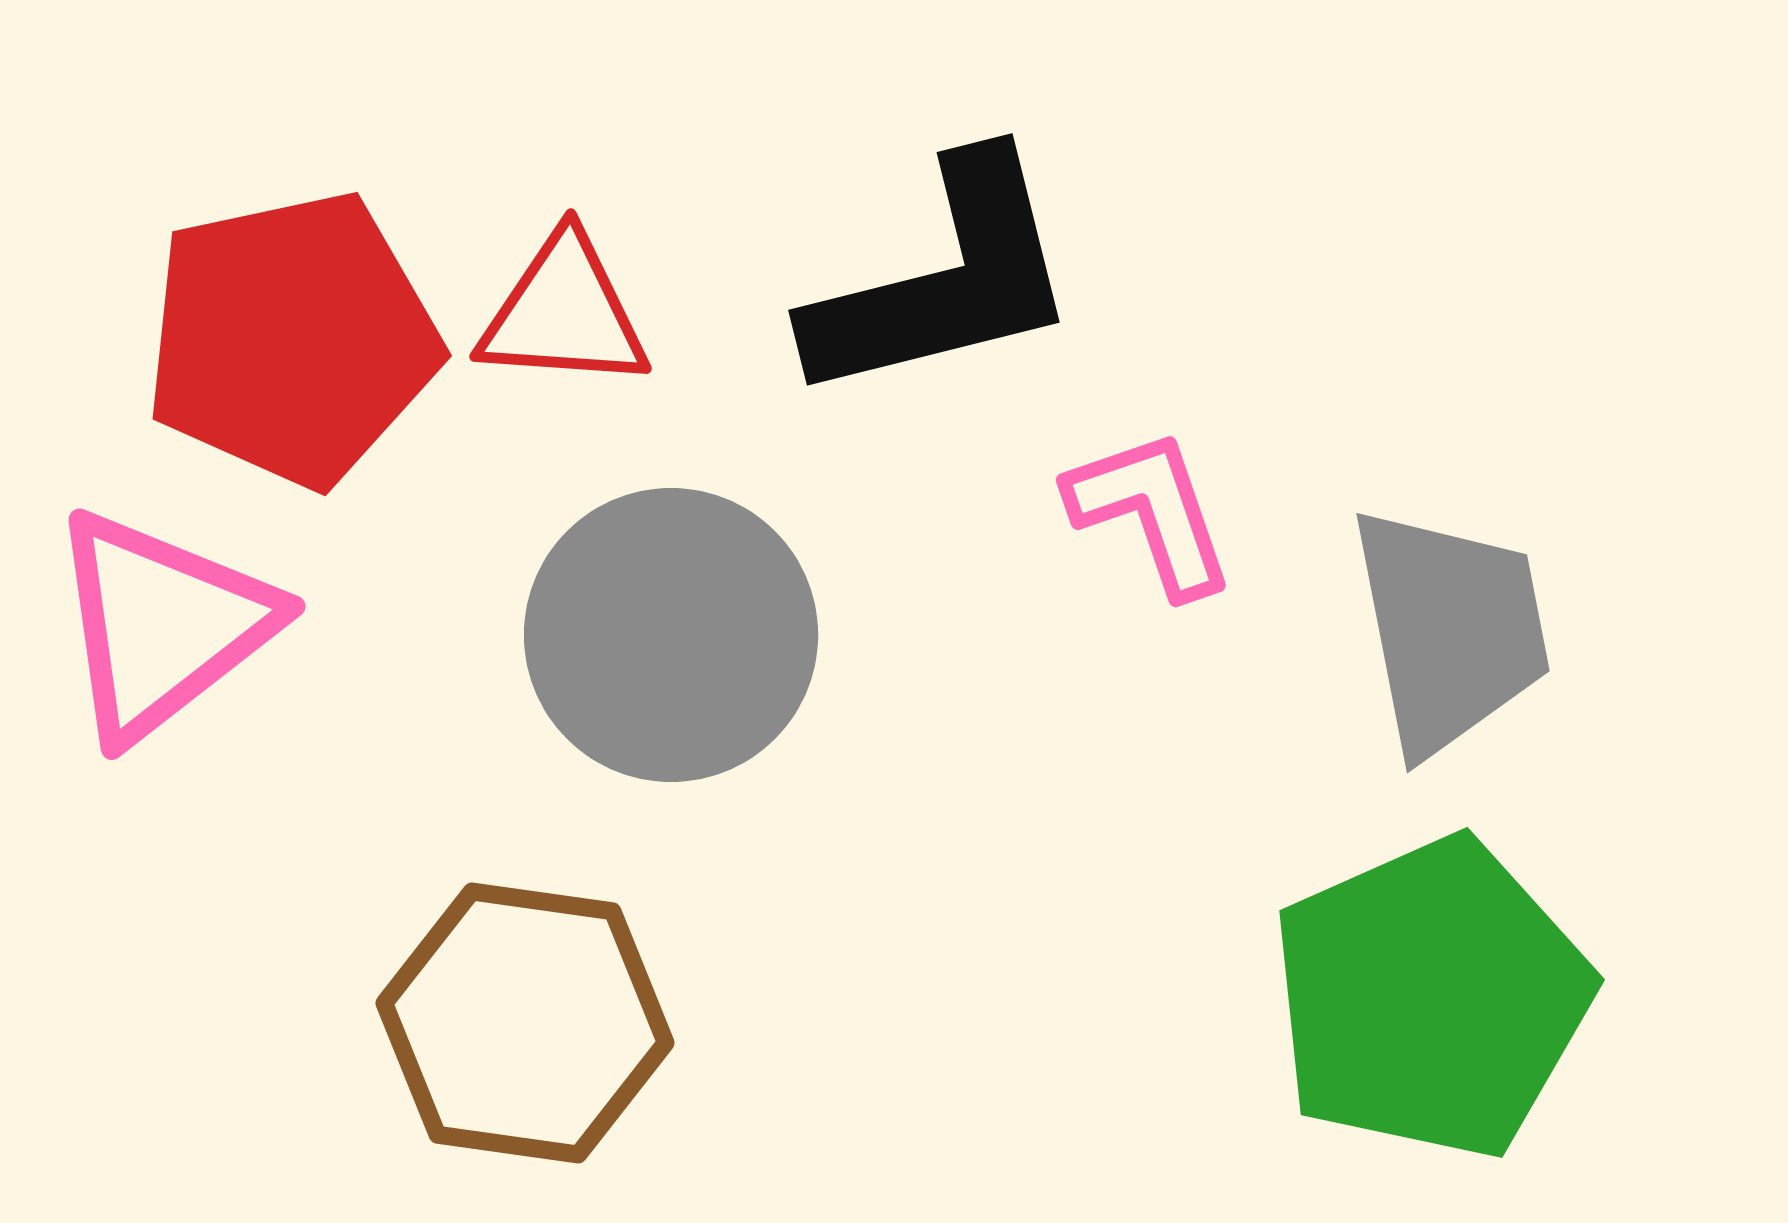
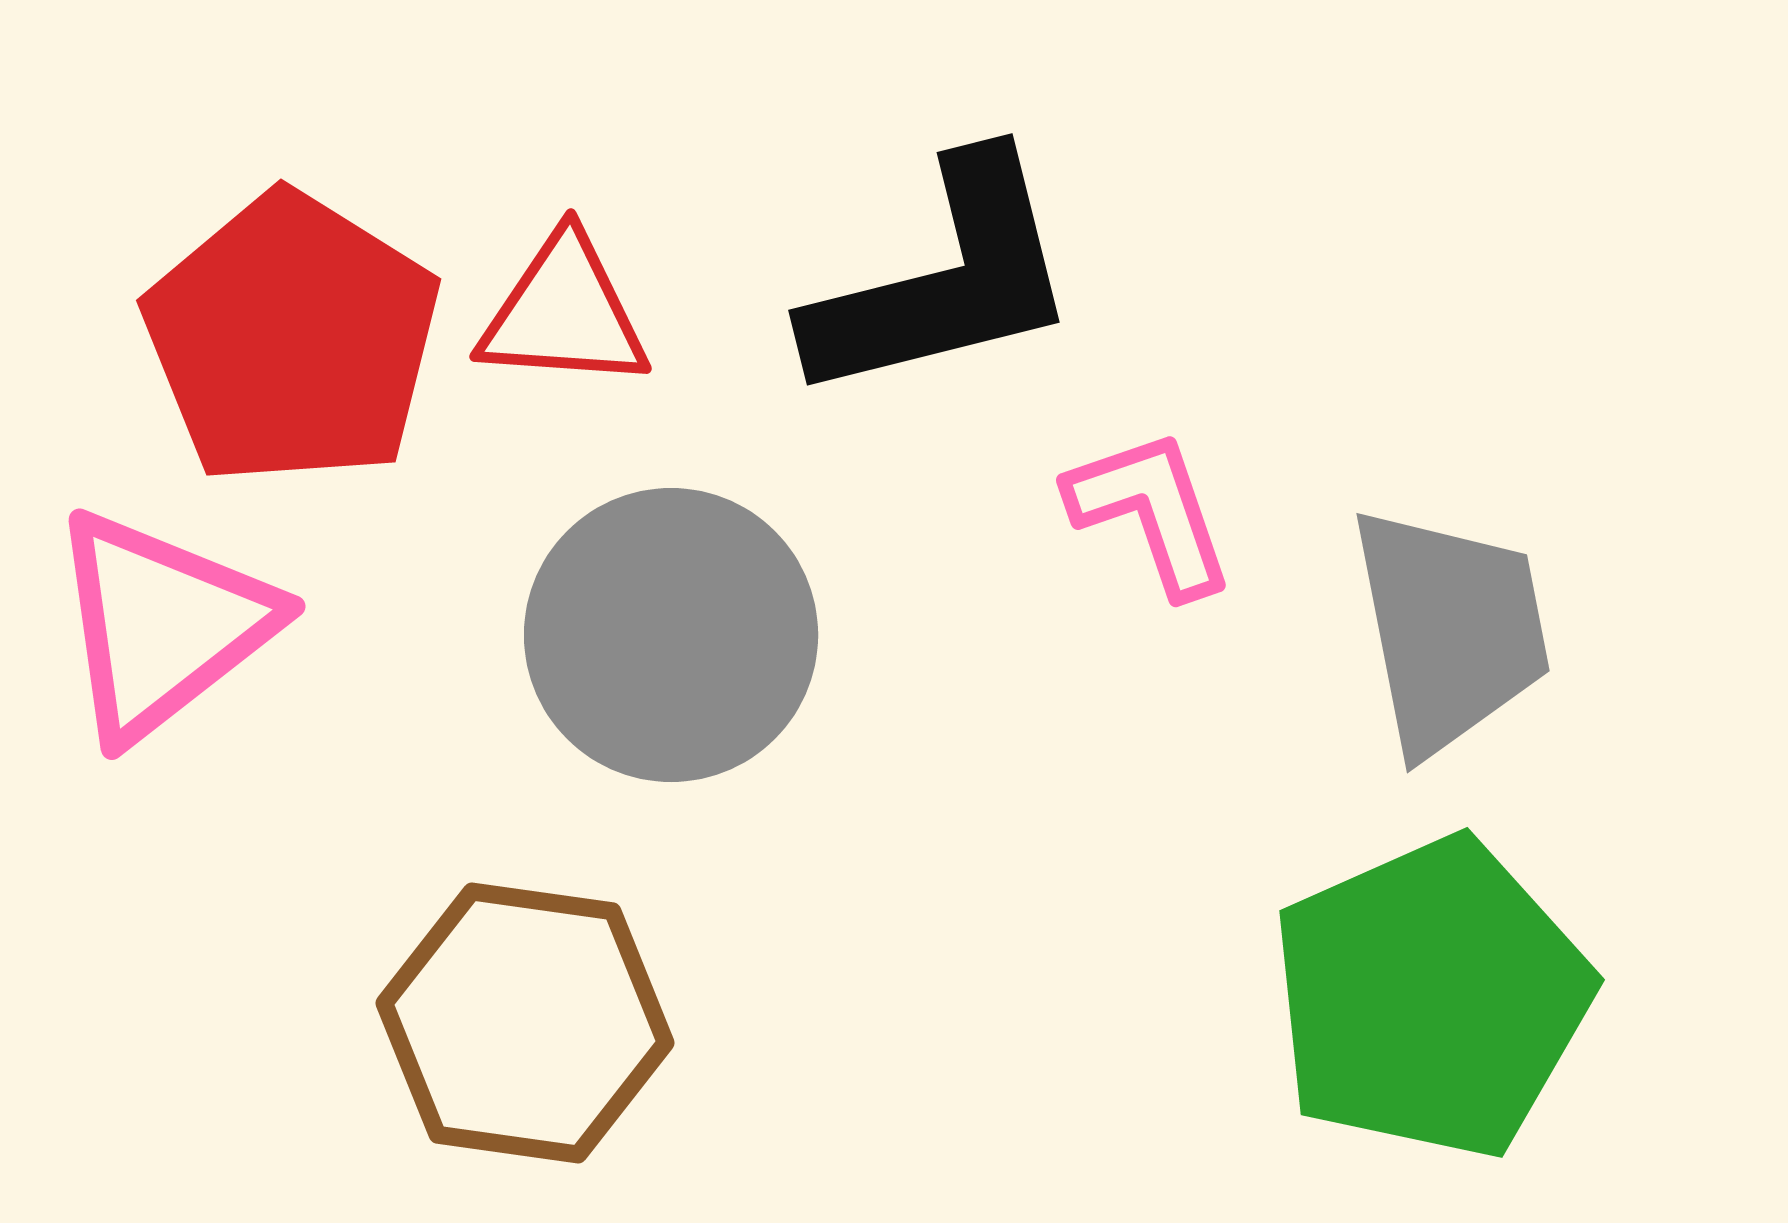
red pentagon: rotated 28 degrees counterclockwise
